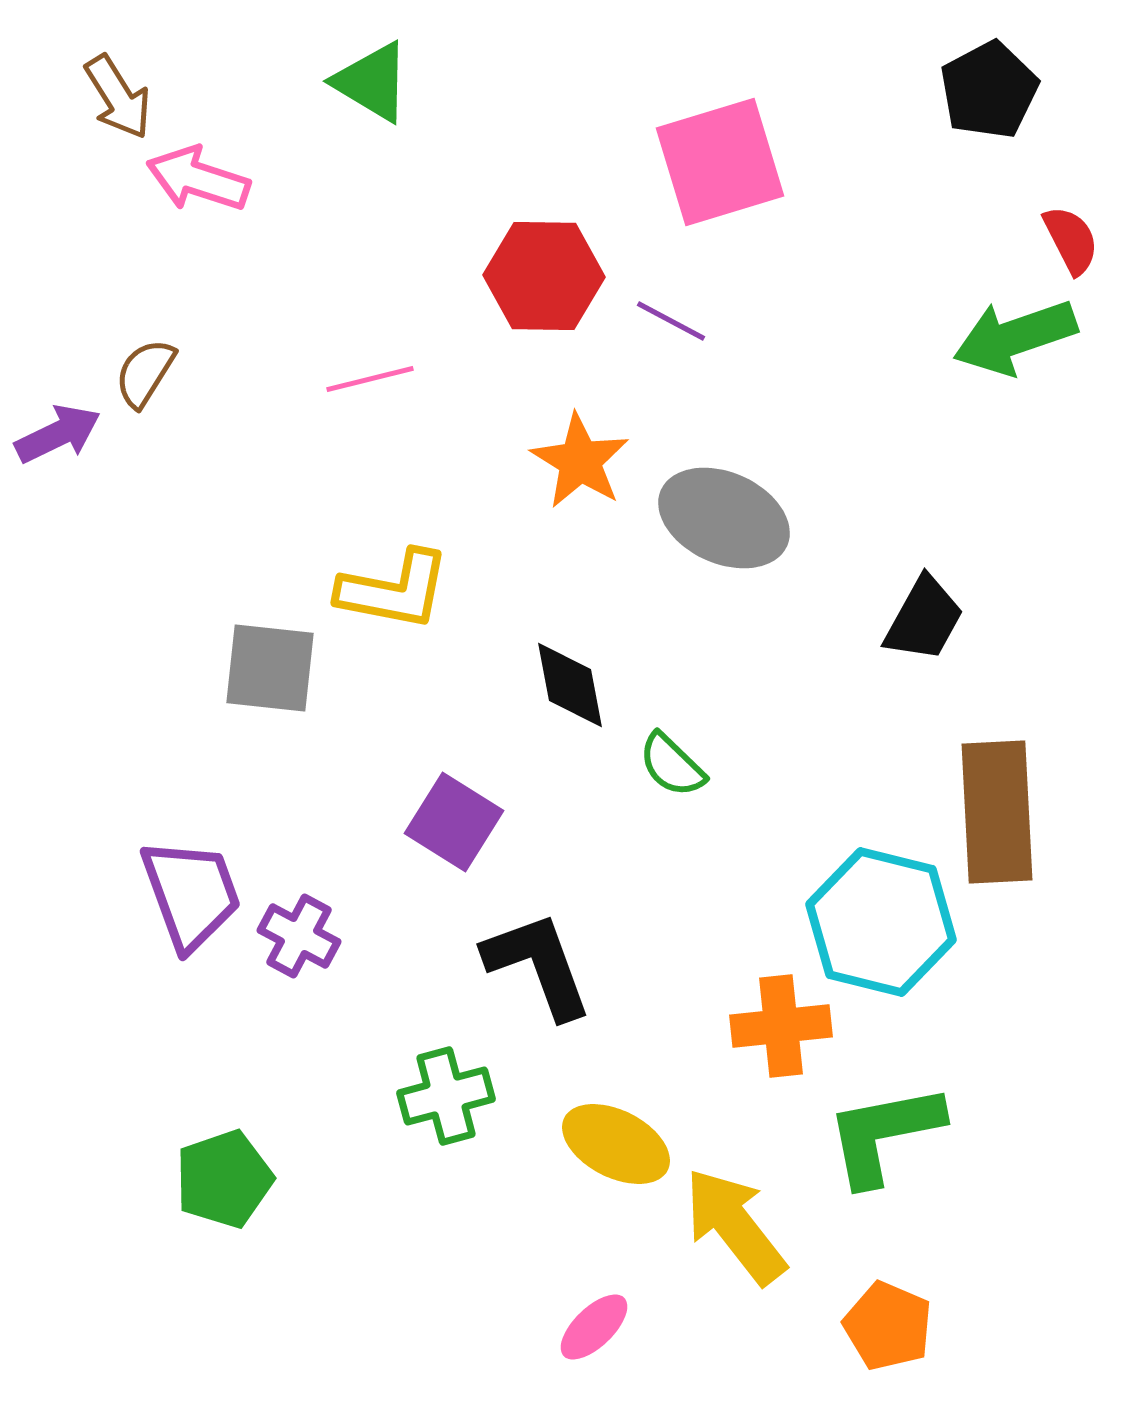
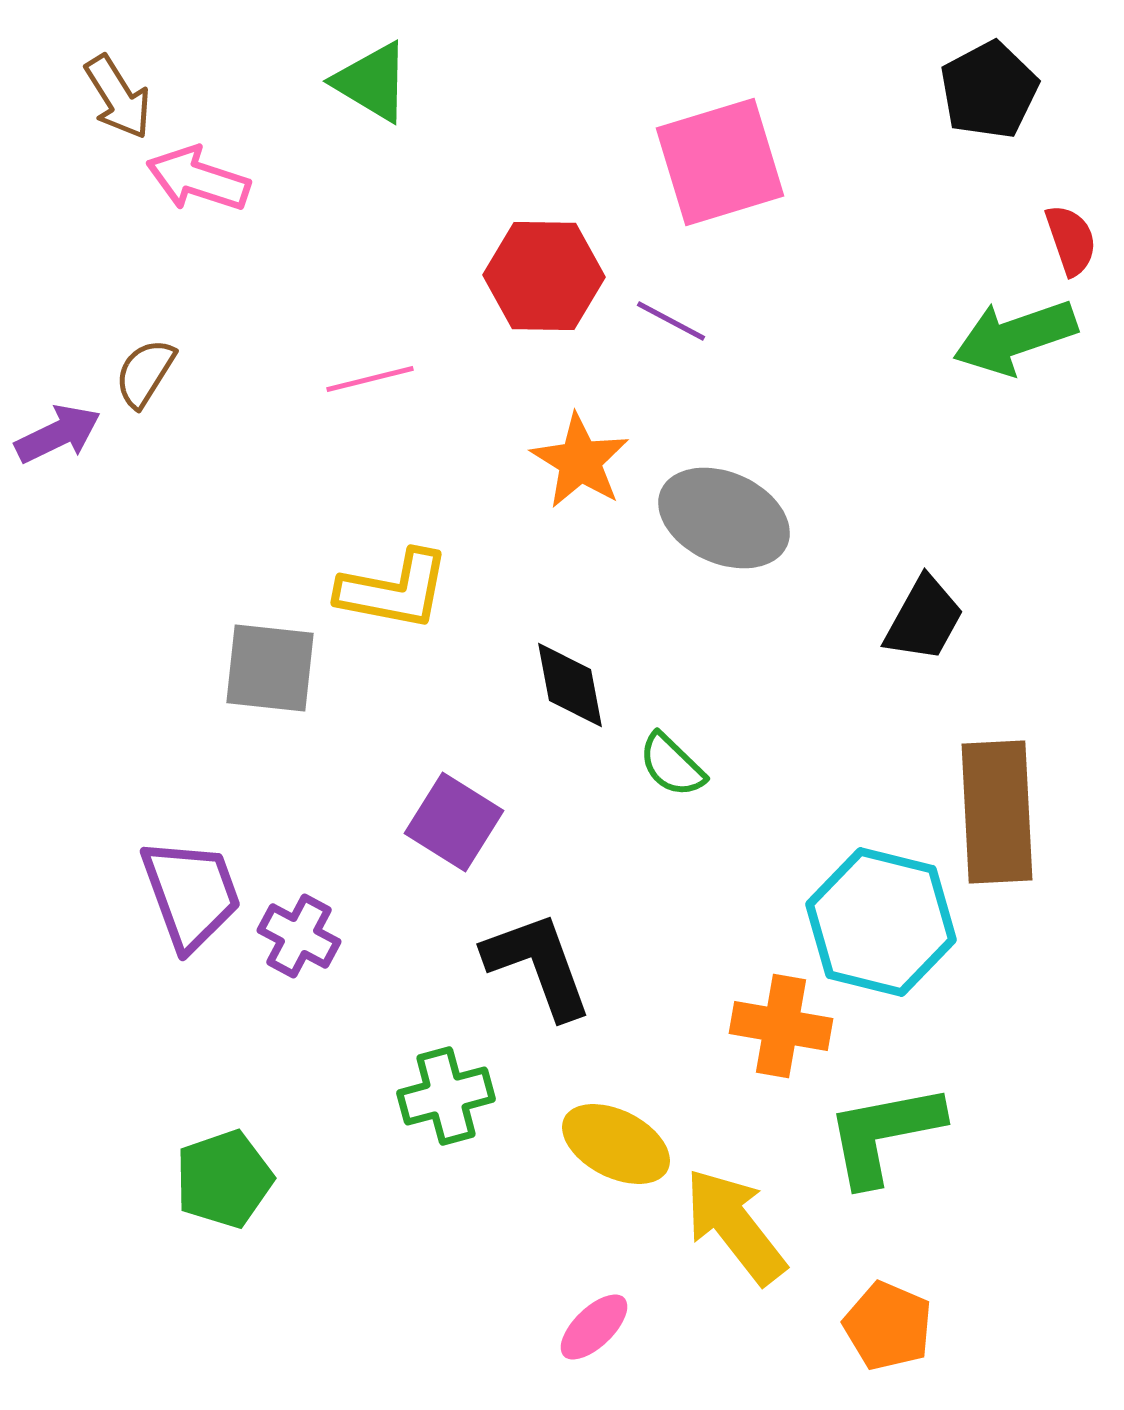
red semicircle: rotated 8 degrees clockwise
orange cross: rotated 16 degrees clockwise
